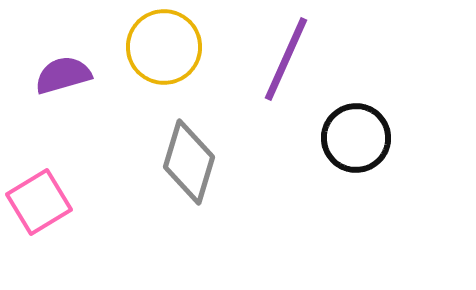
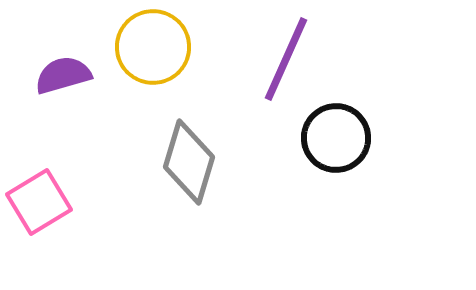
yellow circle: moved 11 px left
black circle: moved 20 px left
